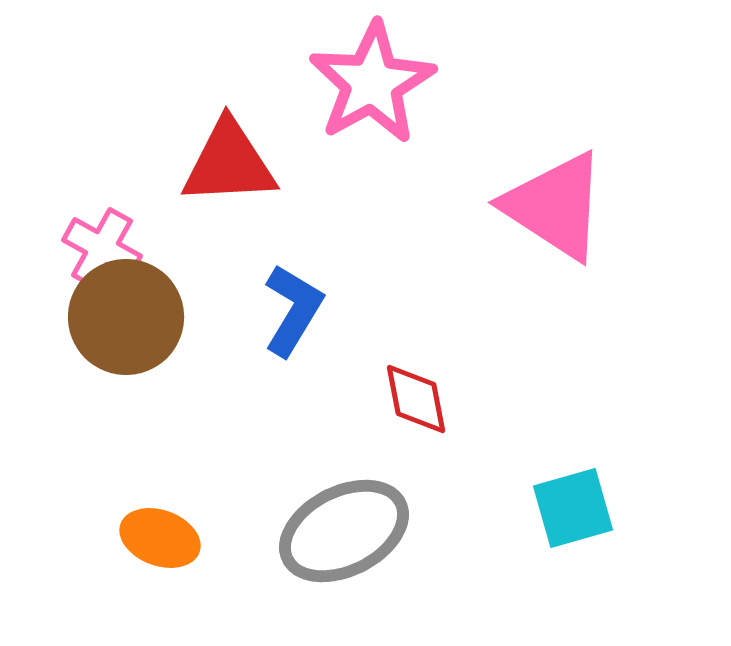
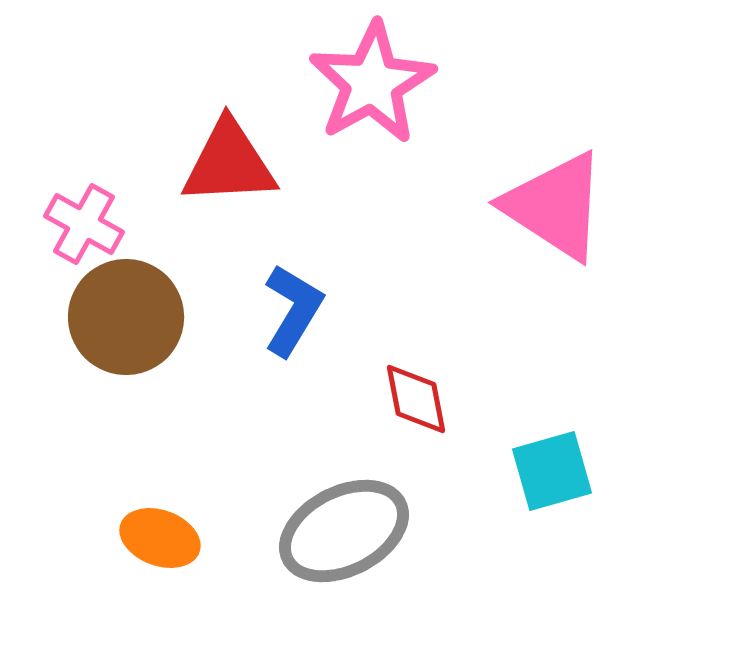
pink cross: moved 18 px left, 24 px up
cyan square: moved 21 px left, 37 px up
